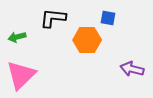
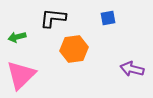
blue square: rotated 21 degrees counterclockwise
orange hexagon: moved 13 px left, 9 px down; rotated 8 degrees counterclockwise
